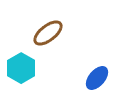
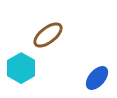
brown ellipse: moved 2 px down
